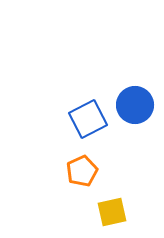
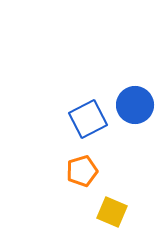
orange pentagon: rotated 8 degrees clockwise
yellow square: rotated 36 degrees clockwise
